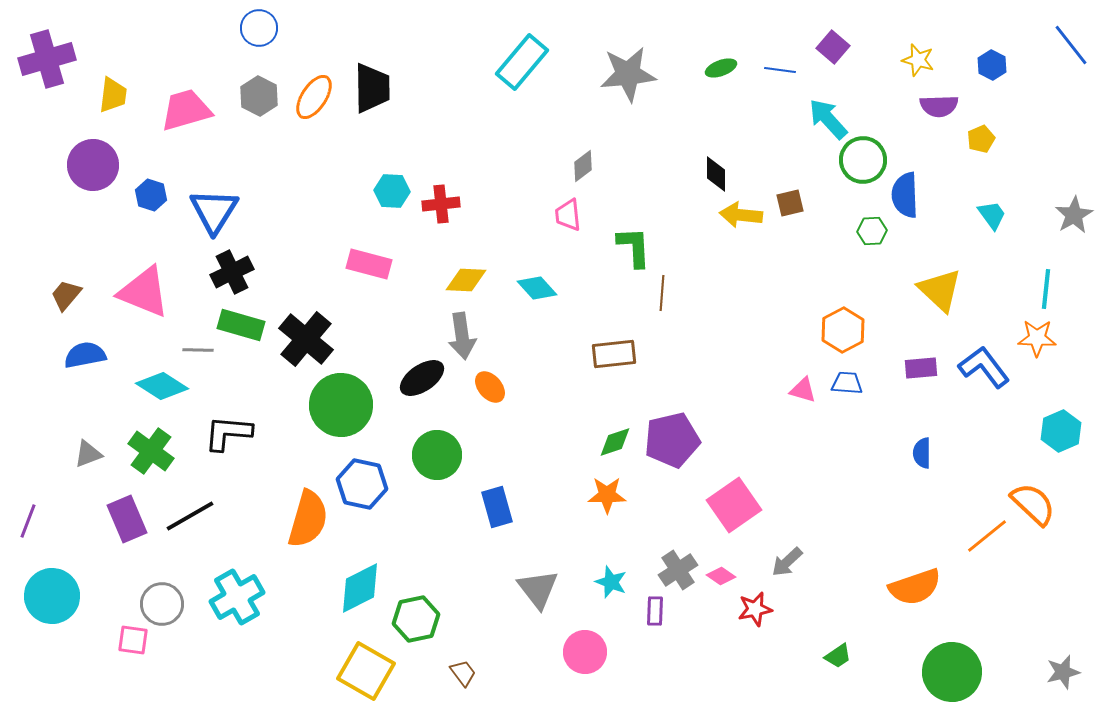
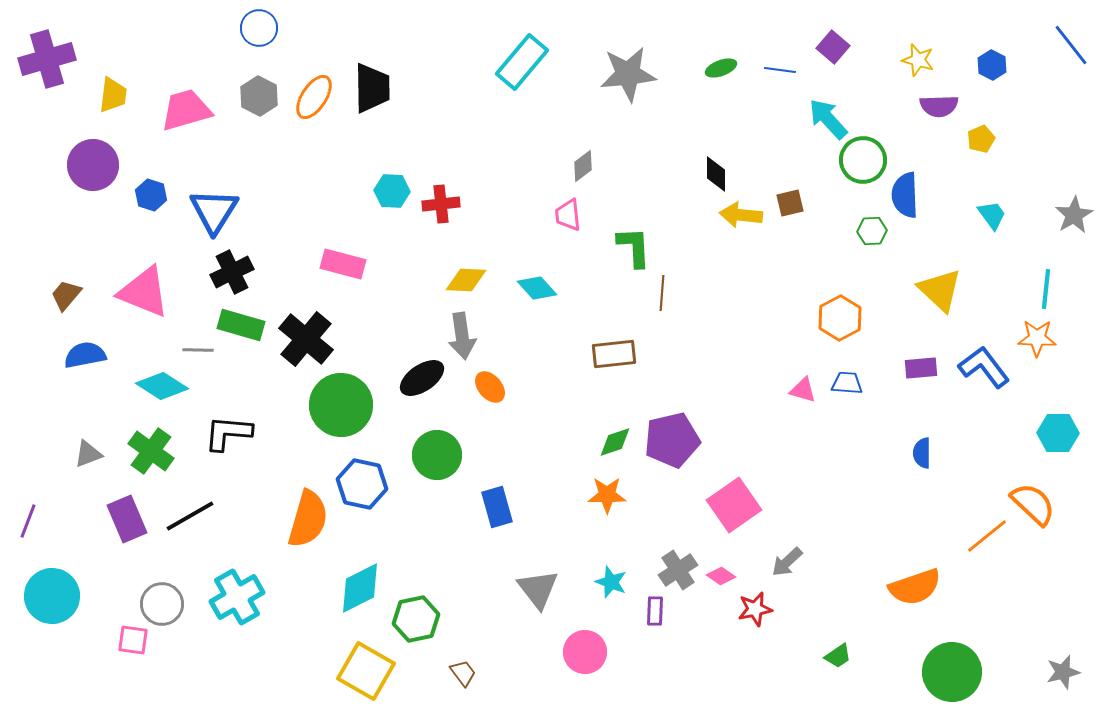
pink rectangle at (369, 264): moved 26 px left
orange hexagon at (843, 330): moved 3 px left, 12 px up
cyan hexagon at (1061, 431): moved 3 px left, 2 px down; rotated 24 degrees clockwise
